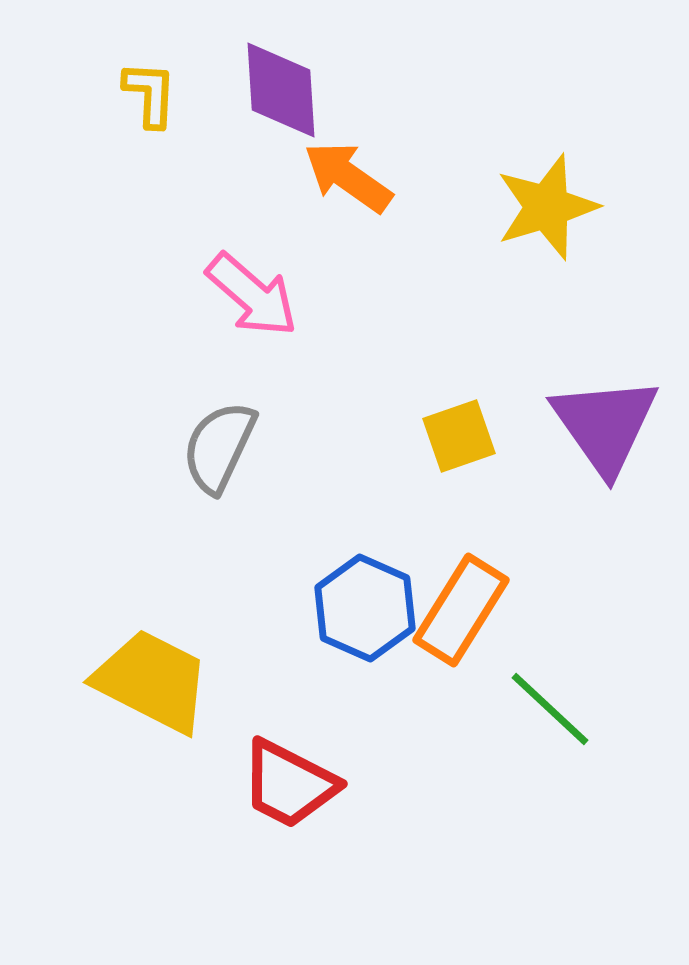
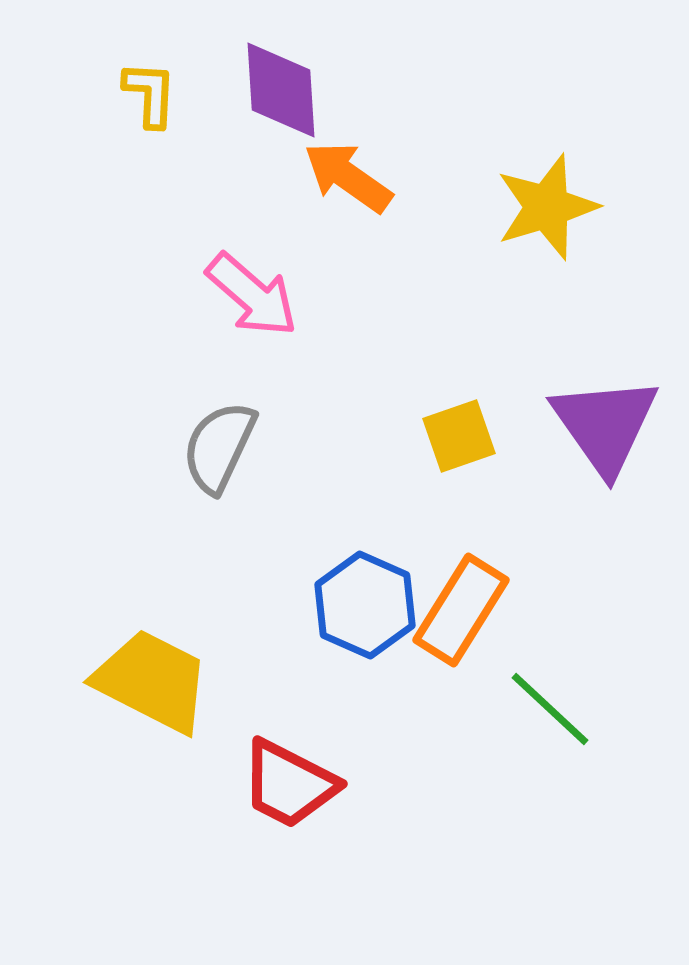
blue hexagon: moved 3 px up
